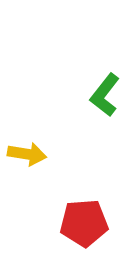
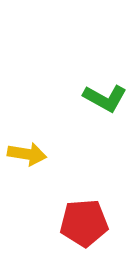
green L-shape: moved 3 px down; rotated 99 degrees counterclockwise
